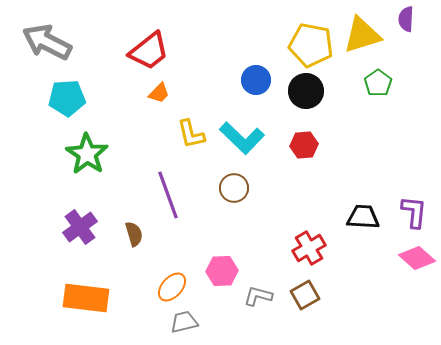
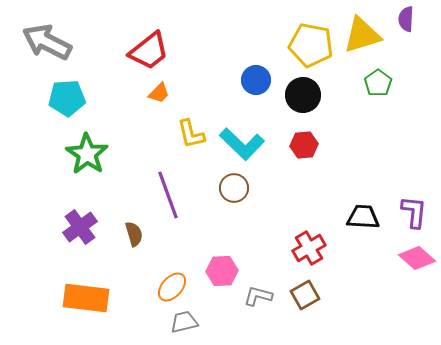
black circle: moved 3 px left, 4 px down
cyan L-shape: moved 6 px down
